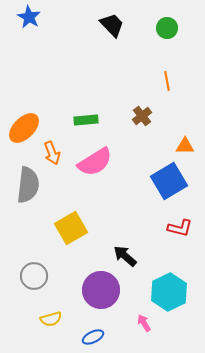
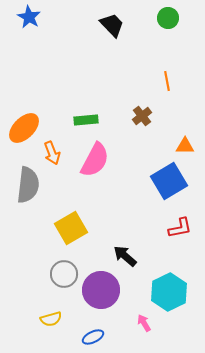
green circle: moved 1 px right, 10 px up
pink semicircle: moved 2 px up; rotated 30 degrees counterclockwise
red L-shape: rotated 25 degrees counterclockwise
gray circle: moved 30 px right, 2 px up
